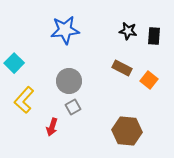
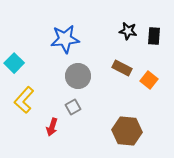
blue star: moved 9 px down
gray circle: moved 9 px right, 5 px up
